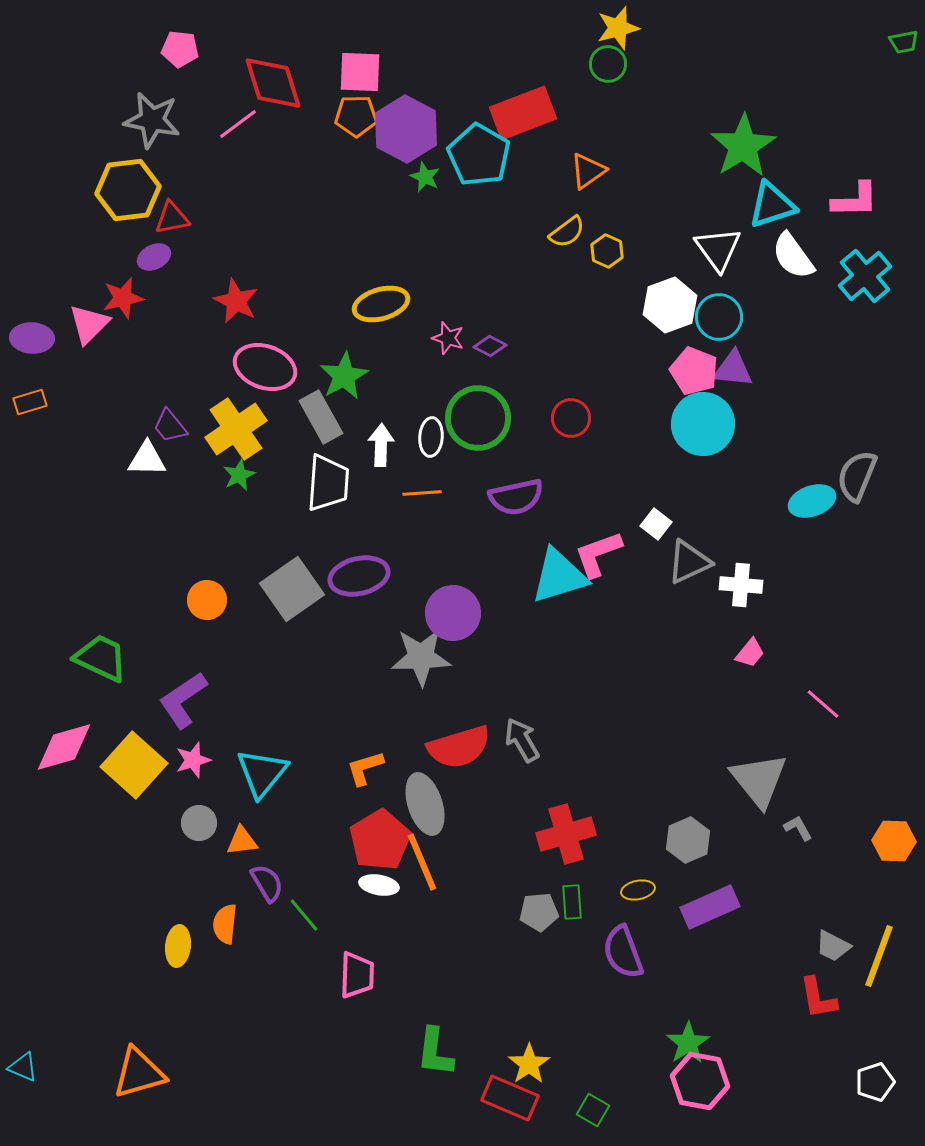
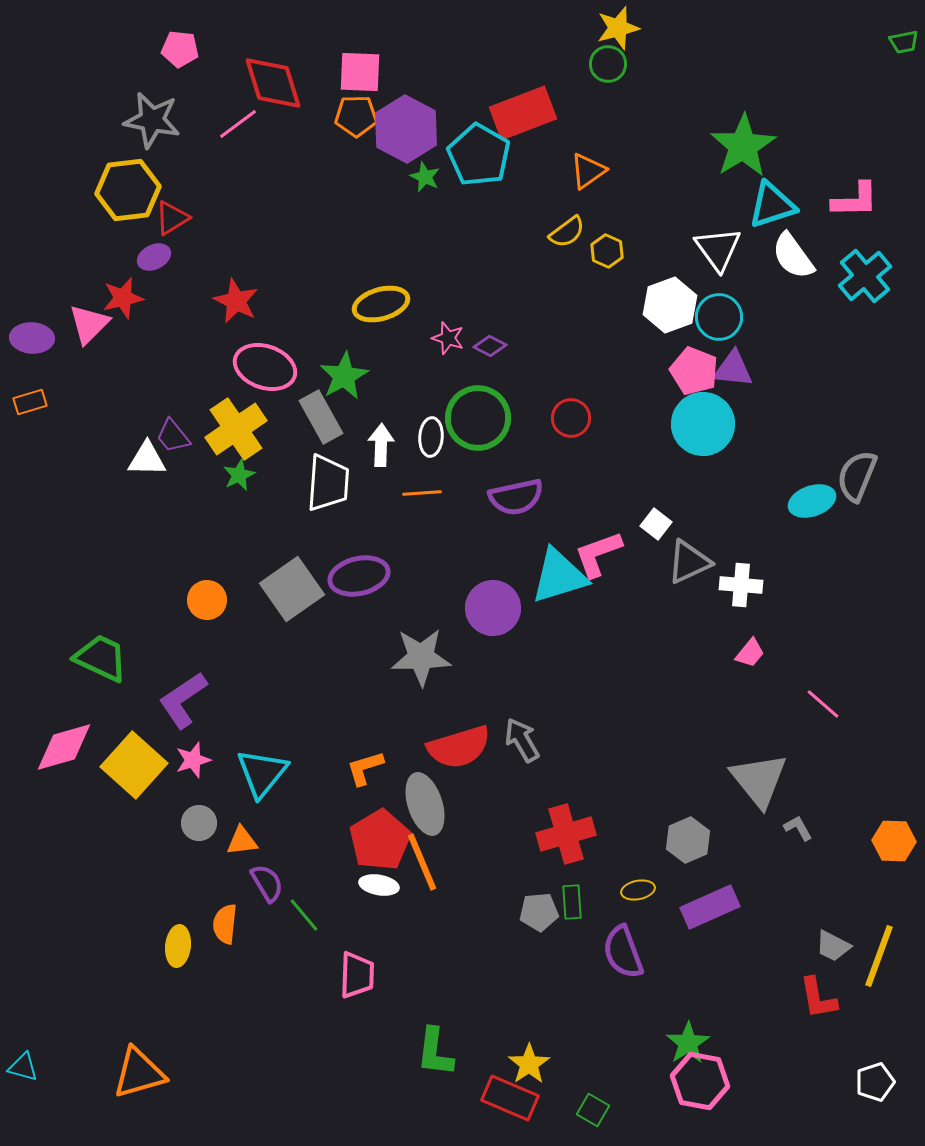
red triangle at (172, 218): rotated 21 degrees counterclockwise
purple trapezoid at (170, 426): moved 3 px right, 10 px down
purple circle at (453, 613): moved 40 px right, 5 px up
cyan triangle at (23, 1067): rotated 8 degrees counterclockwise
